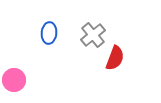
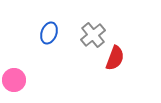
blue ellipse: rotated 15 degrees clockwise
